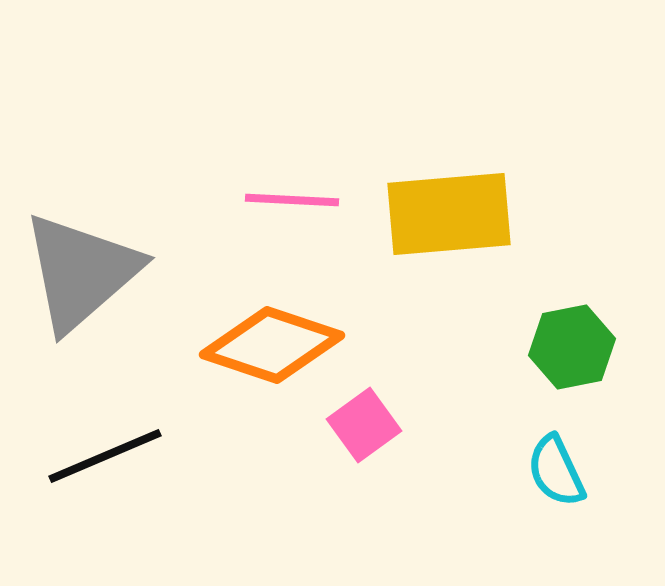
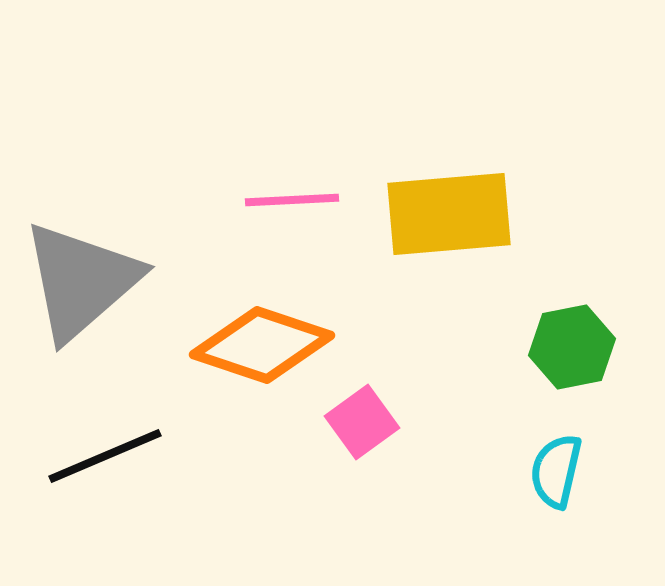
pink line: rotated 6 degrees counterclockwise
gray triangle: moved 9 px down
orange diamond: moved 10 px left
pink square: moved 2 px left, 3 px up
cyan semicircle: rotated 38 degrees clockwise
